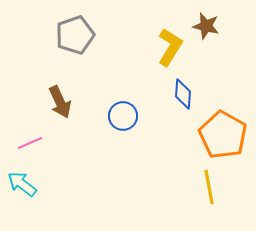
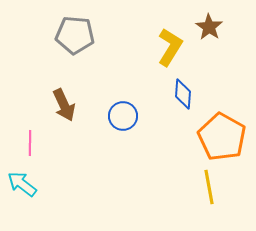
brown star: moved 3 px right, 1 px down; rotated 20 degrees clockwise
gray pentagon: rotated 24 degrees clockwise
brown arrow: moved 4 px right, 3 px down
orange pentagon: moved 1 px left, 2 px down
pink line: rotated 65 degrees counterclockwise
